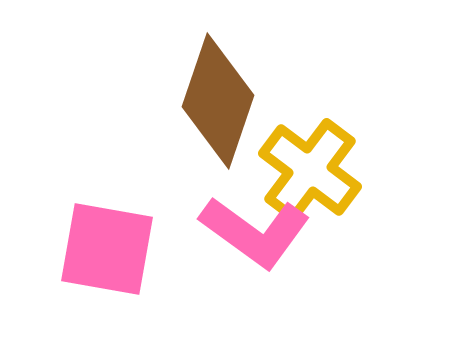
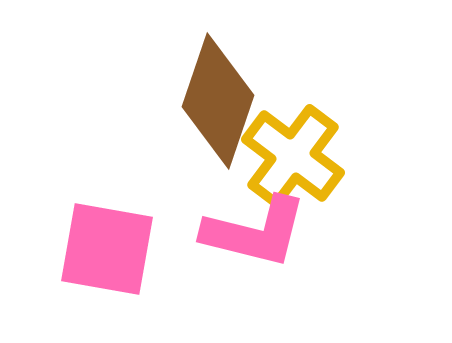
yellow cross: moved 17 px left, 14 px up
pink L-shape: rotated 22 degrees counterclockwise
